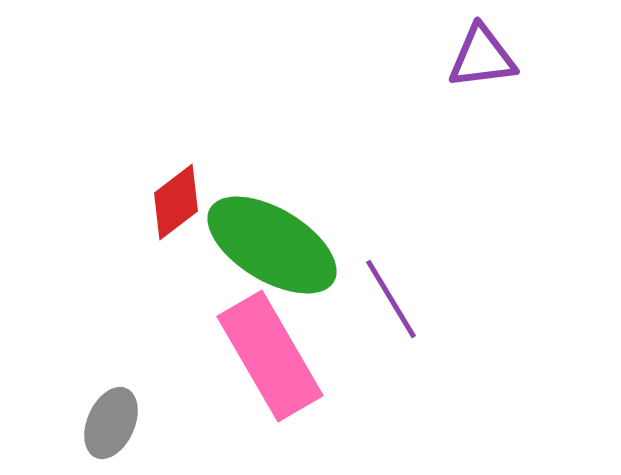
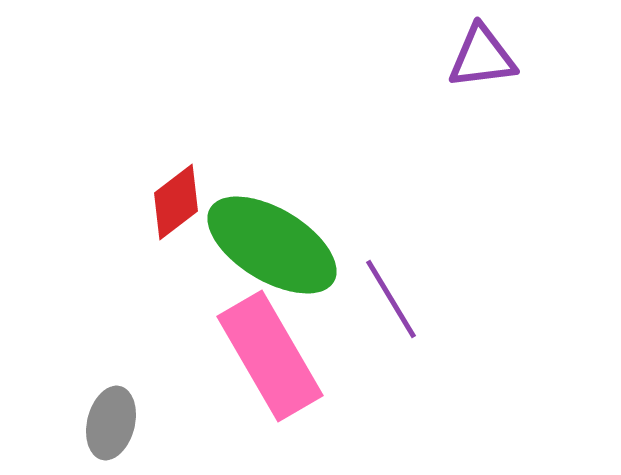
gray ellipse: rotated 10 degrees counterclockwise
